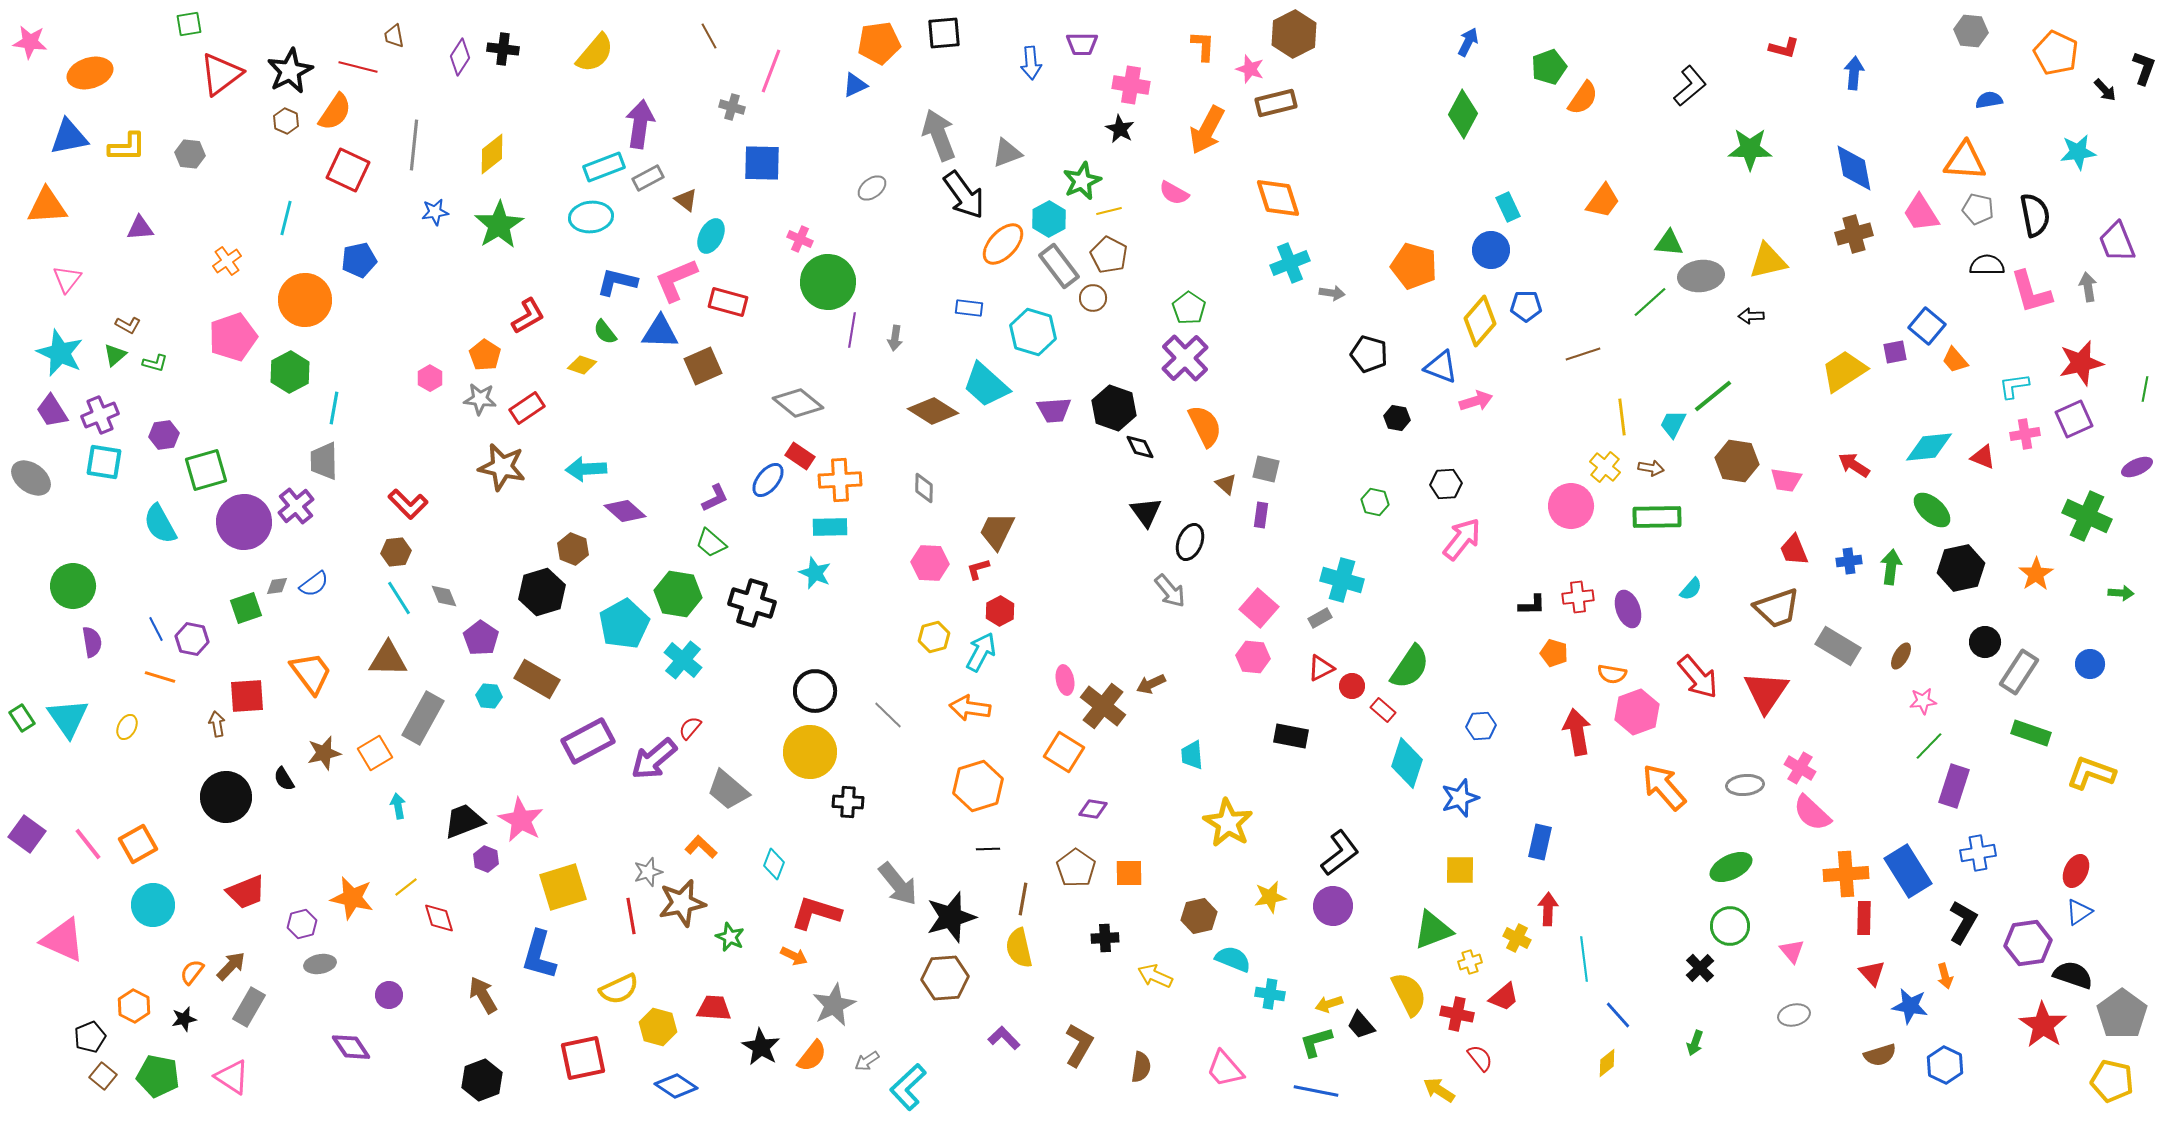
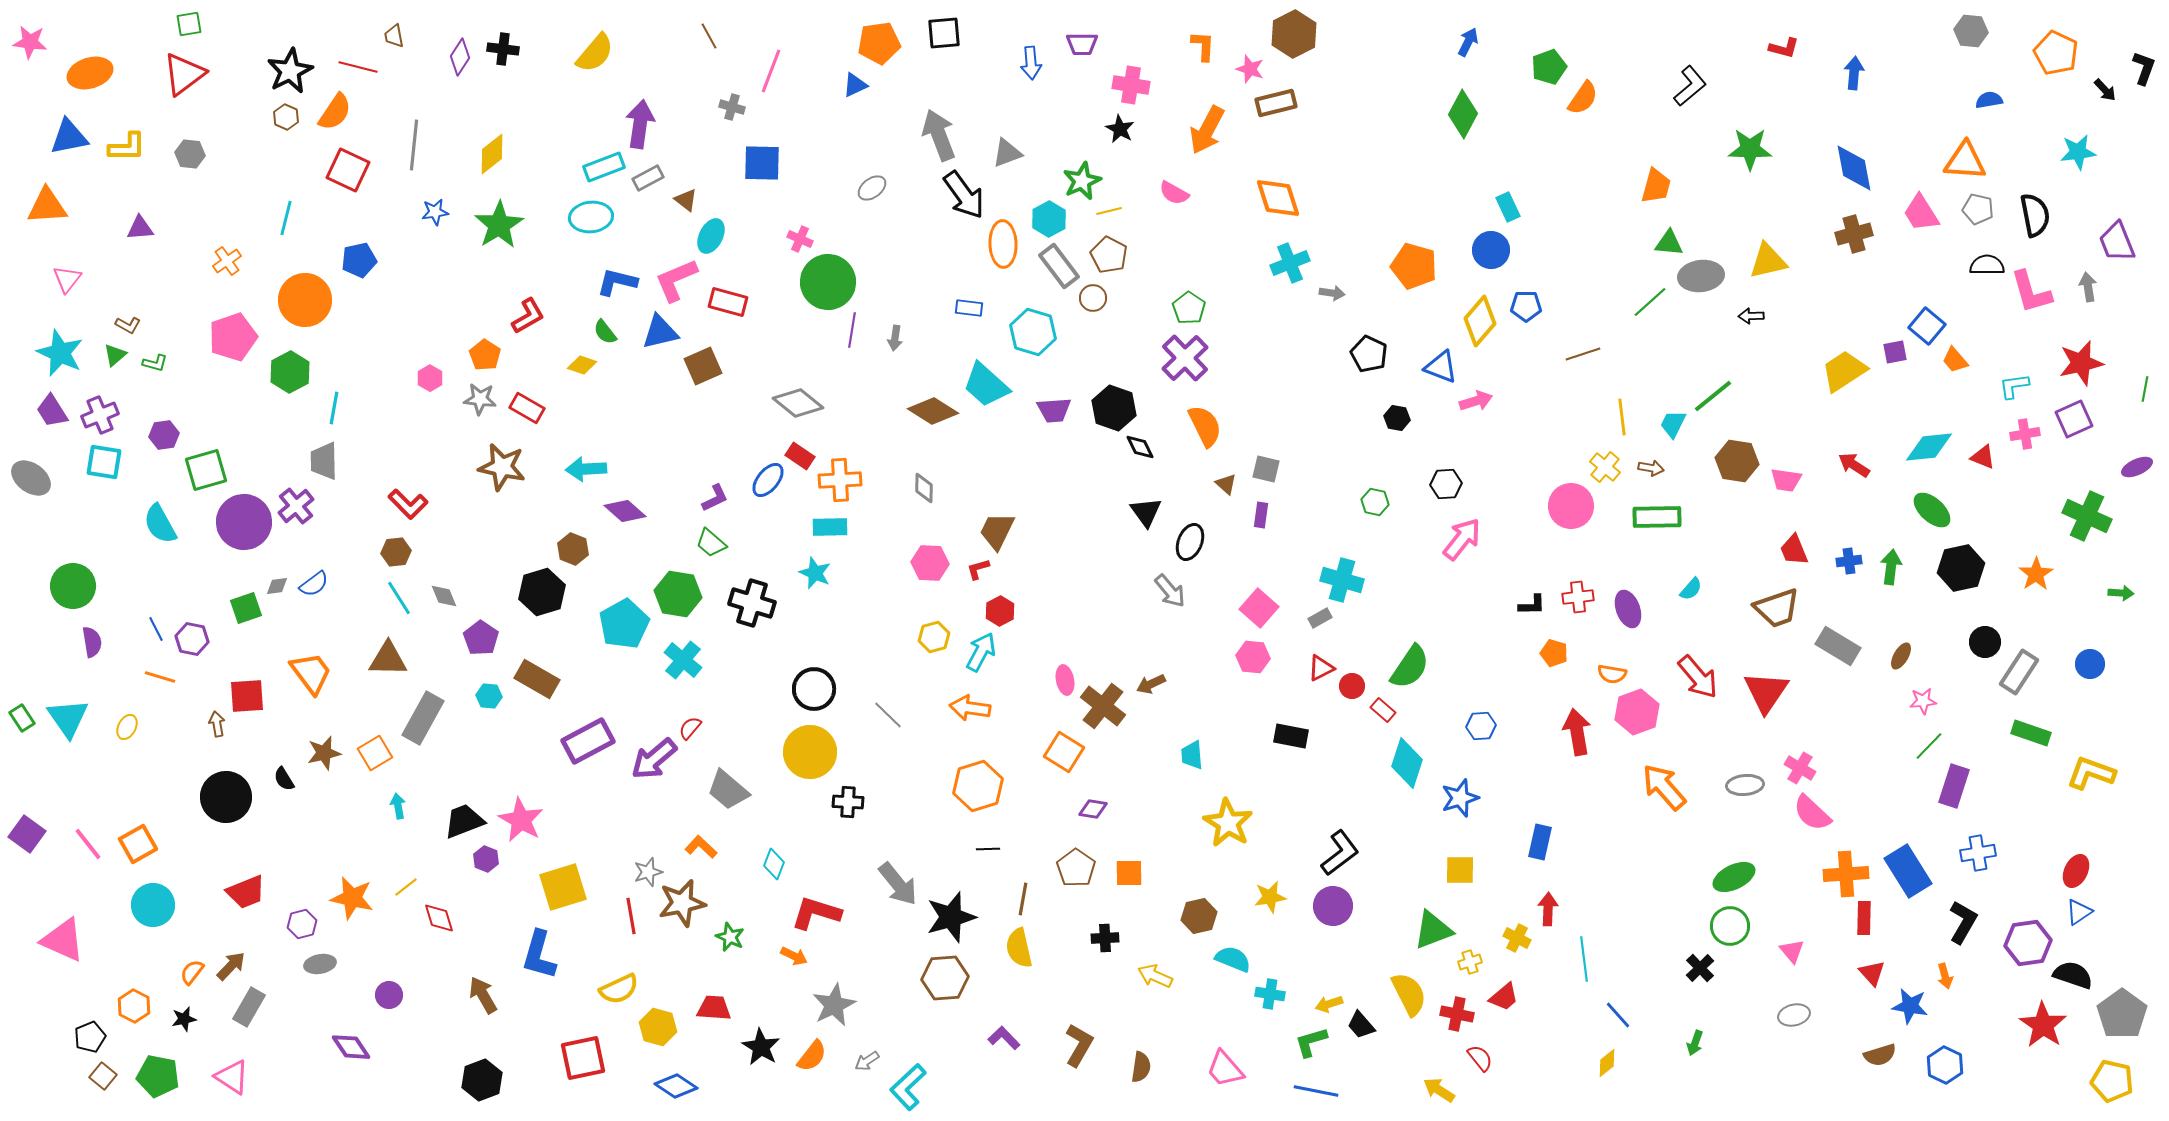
red triangle at (221, 74): moved 37 px left
brown hexagon at (286, 121): moved 4 px up
orange trapezoid at (1603, 201): moved 53 px right, 15 px up; rotated 21 degrees counterclockwise
orange ellipse at (1003, 244): rotated 45 degrees counterclockwise
blue triangle at (660, 332): rotated 15 degrees counterclockwise
black pentagon at (1369, 354): rotated 9 degrees clockwise
red rectangle at (527, 408): rotated 64 degrees clockwise
black circle at (815, 691): moved 1 px left, 2 px up
green ellipse at (1731, 867): moved 3 px right, 10 px down
green L-shape at (1316, 1042): moved 5 px left
